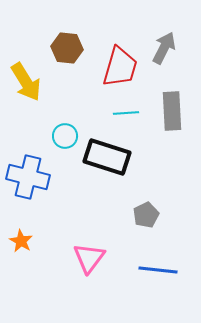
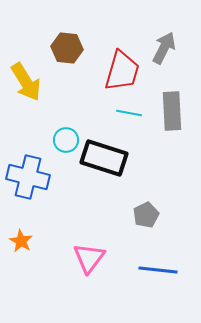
red trapezoid: moved 2 px right, 4 px down
cyan line: moved 3 px right; rotated 15 degrees clockwise
cyan circle: moved 1 px right, 4 px down
black rectangle: moved 3 px left, 1 px down
